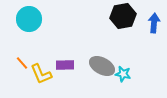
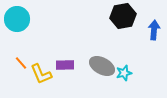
cyan circle: moved 12 px left
blue arrow: moved 7 px down
orange line: moved 1 px left
cyan star: moved 1 px right, 1 px up; rotated 28 degrees counterclockwise
